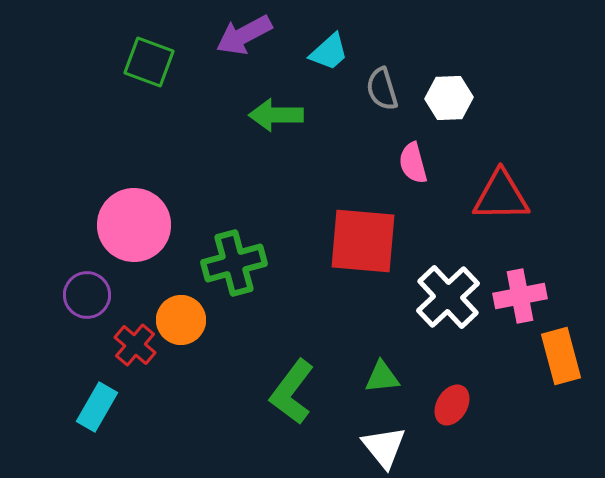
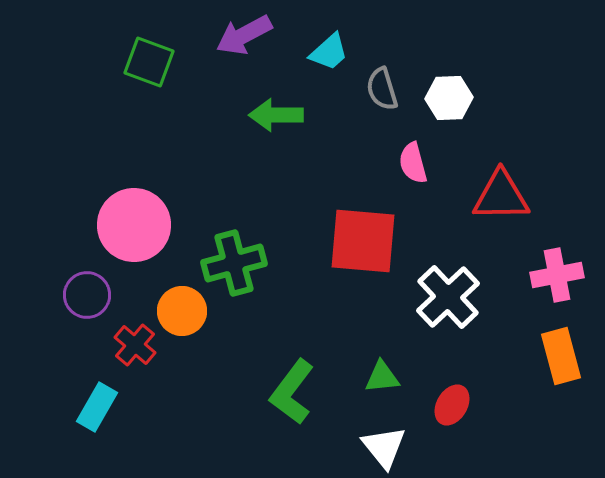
pink cross: moved 37 px right, 21 px up
orange circle: moved 1 px right, 9 px up
